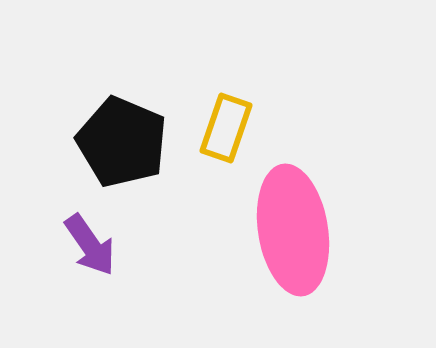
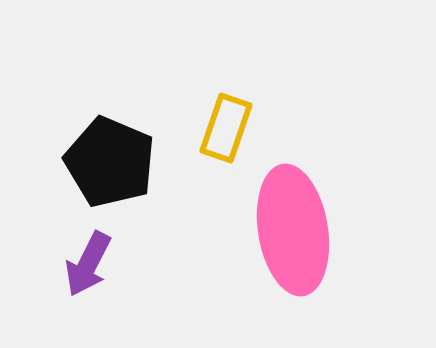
black pentagon: moved 12 px left, 20 px down
purple arrow: moved 2 px left, 19 px down; rotated 62 degrees clockwise
